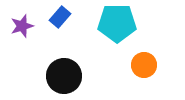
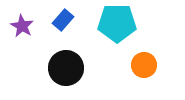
blue rectangle: moved 3 px right, 3 px down
purple star: rotated 25 degrees counterclockwise
black circle: moved 2 px right, 8 px up
